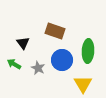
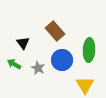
brown rectangle: rotated 30 degrees clockwise
green ellipse: moved 1 px right, 1 px up
yellow triangle: moved 2 px right, 1 px down
